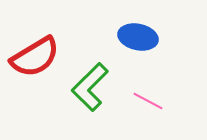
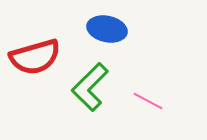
blue ellipse: moved 31 px left, 8 px up
red semicircle: rotated 15 degrees clockwise
